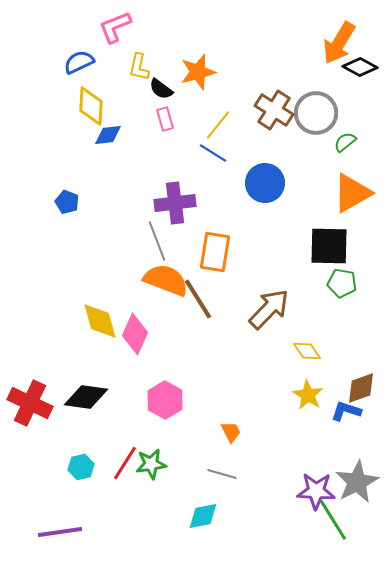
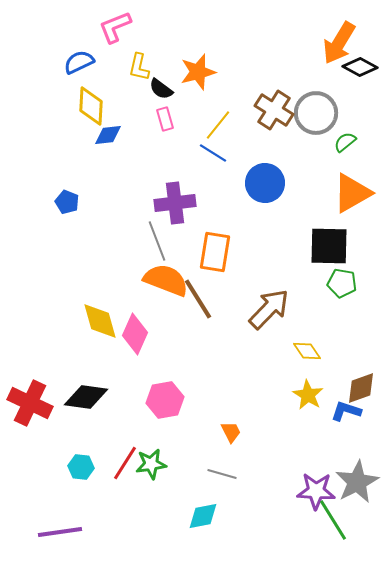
pink hexagon at (165, 400): rotated 21 degrees clockwise
cyan hexagon at (81, 467): rotated 20 degrees clockwise
